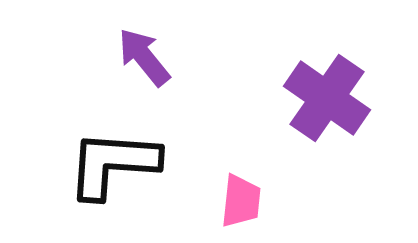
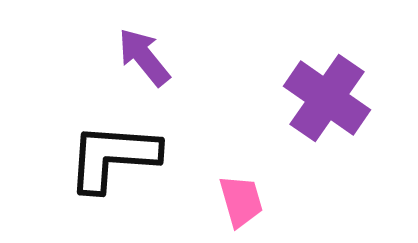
black L-shape: moved 7 px up
pink trapezoid: rotated 22 degrees counterclockwise
